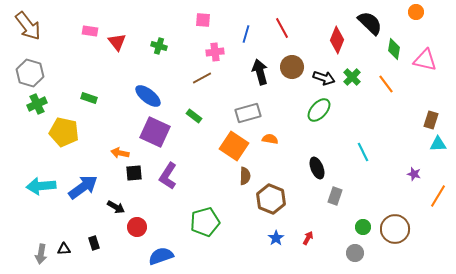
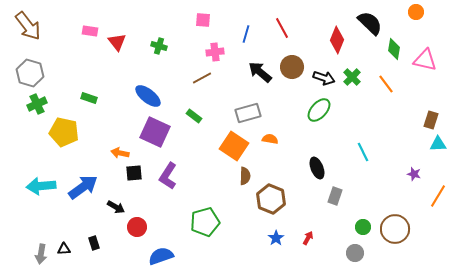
black arrow at (260, 72): rotated 35 degrees counterclockwise
